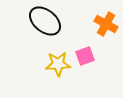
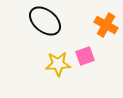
orange cross: moved 1 px down
